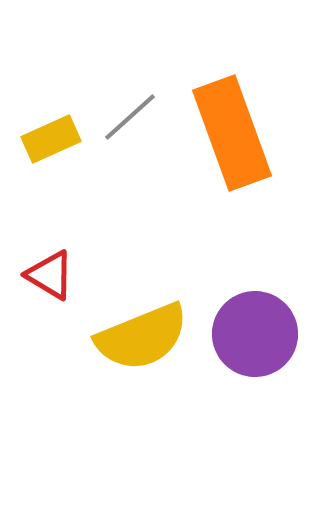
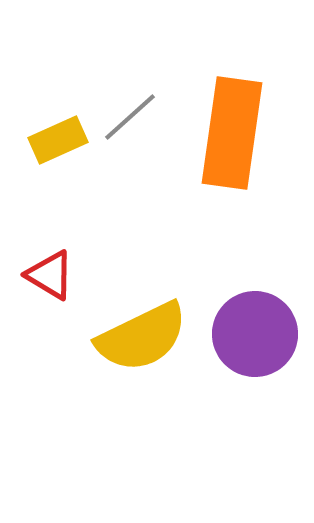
orange rectangle: rotated 28 degrees clockwise
yellow rectangle: moved 7 px right, 1 px down
yellow semicircle: rotated 4 degrees counterclockwise
